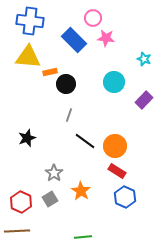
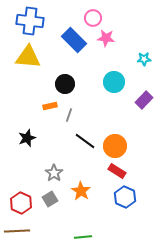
cyan star: rotated 24 degrees counterclockwise
orange rectangle: moved 34 px down
black circle: moved 1 px left
red hexagon: moved 1 px down
